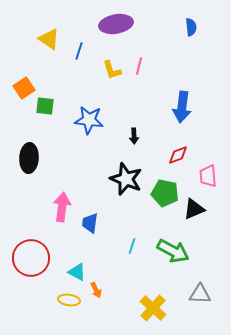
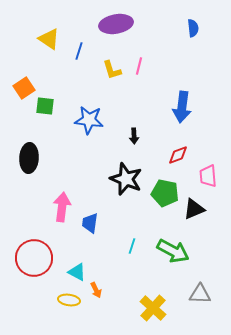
blue semicircle: moved 2 px right, 1 px down
red circle: moved 3 px right
